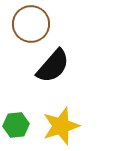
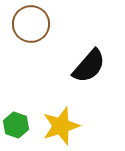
black semicircle: moved 36 px right
green hexagon: rotated 25 degrees clockwise
